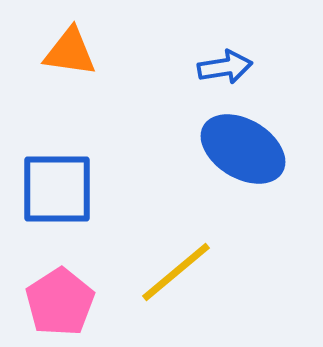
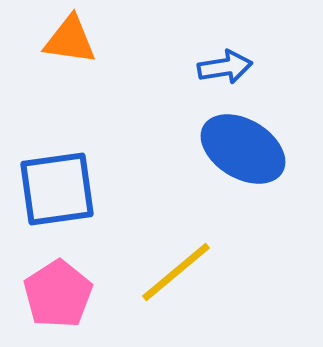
orange triangle: moved 12 px up
blue square: rotated 8 degrees counterclockwise
pink pentagon: moved 2 px left, 8 px up
